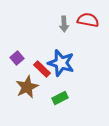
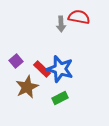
red semicircle: moved 9 px left, 3 px up
gray arrow: moved 3 px left
purple square: moved 1 px left, 3 px down
blue star: moved 1 px left, 6 px down
